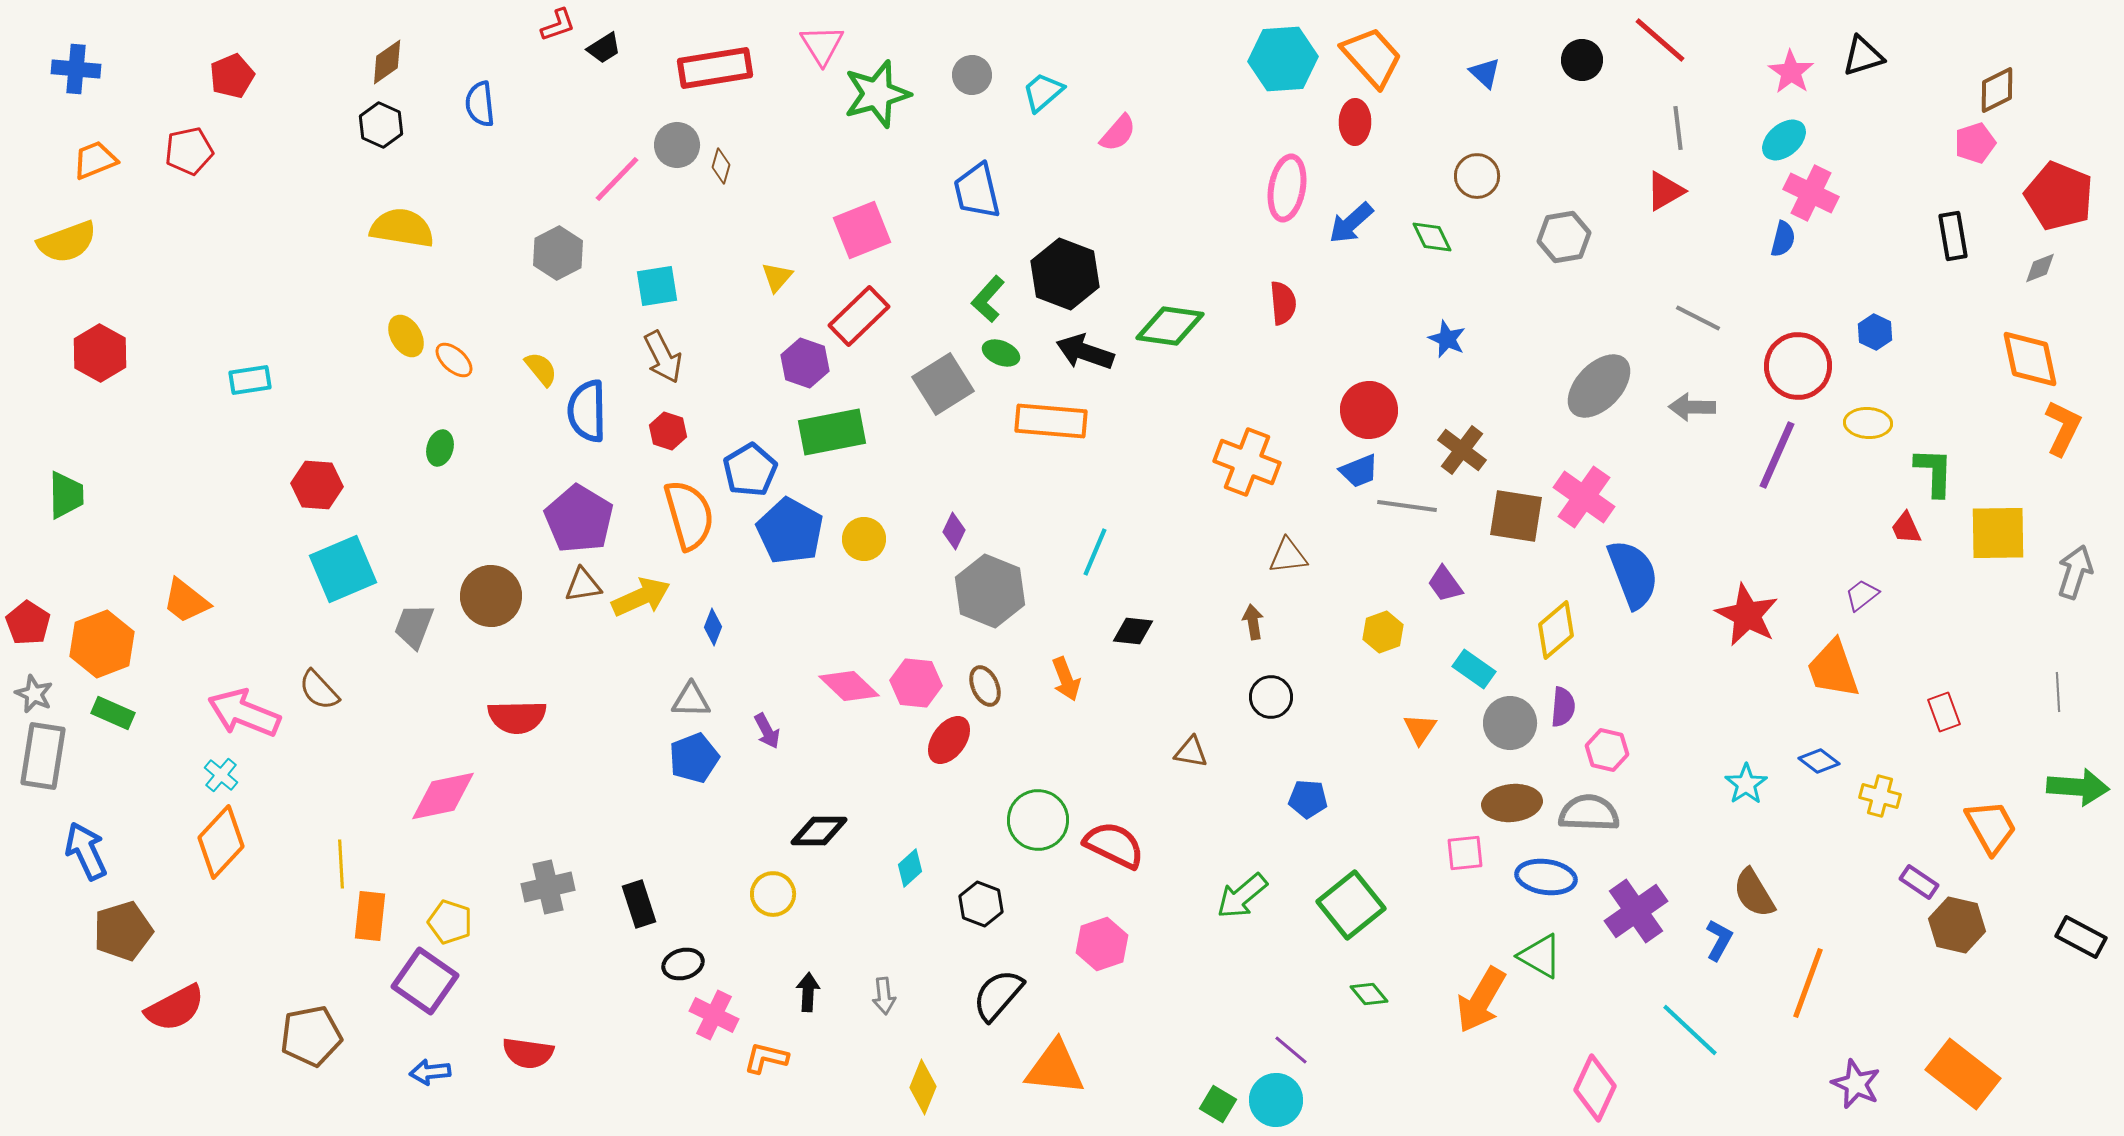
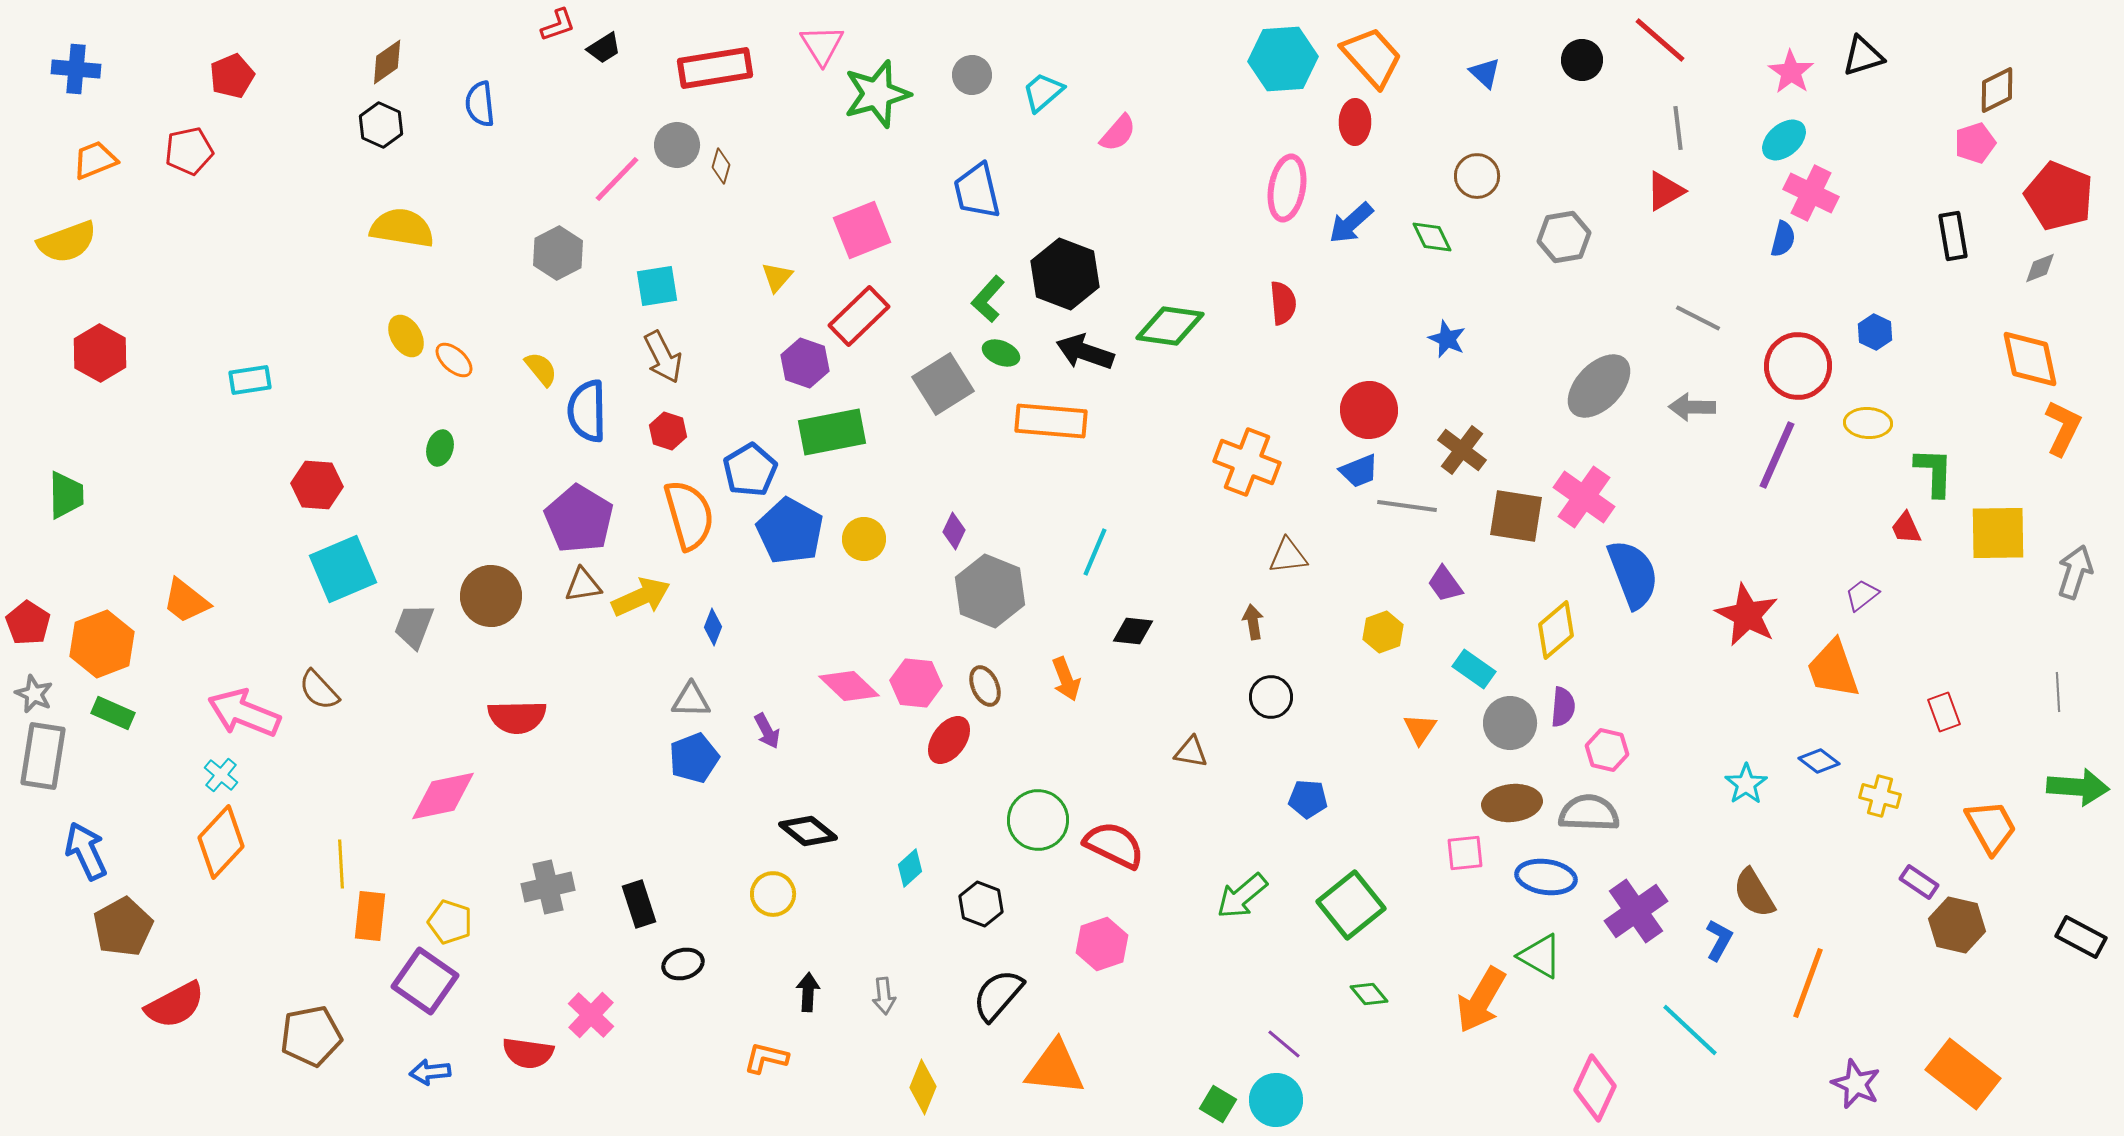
black diamond at (819, 831): moved 11 px left; rotated 38 degrees clockwise
brown pentagon at (123, 931): moved 4 px up; rotated 12 degrees counterclockwise
red semicircle at (175, 1008): moved 3 px up
pink cross at (714, 1015): moved 123 px left; rotated 18 degrees clockwise
purple line at (1291, 1050): moved 7 px left, 6 px up
